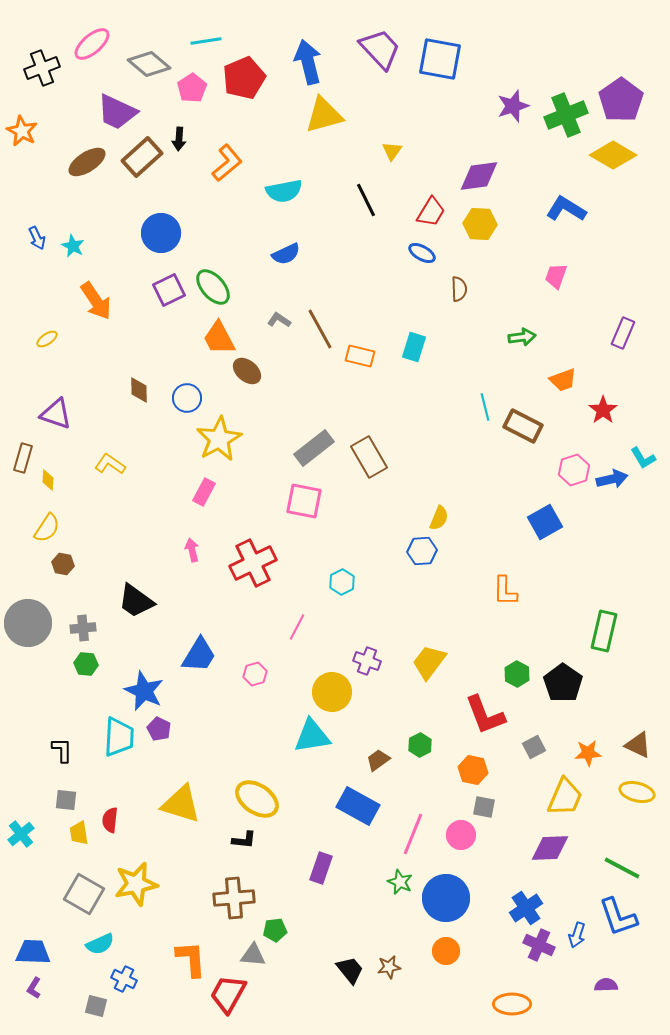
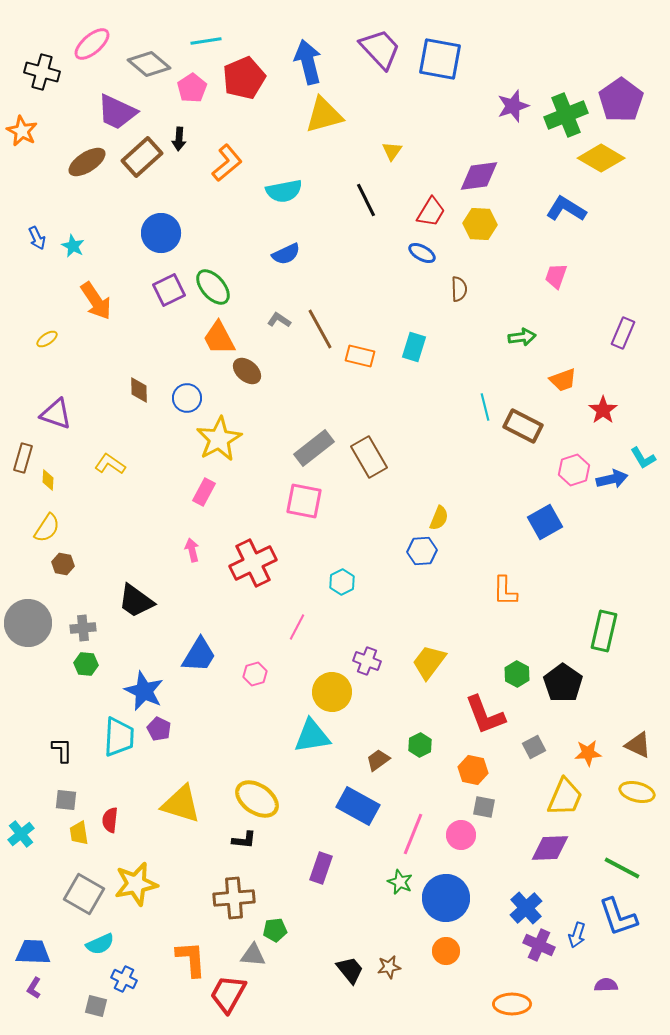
black cross at (42, 68): moved 4 px down; rotated 36 degrees clockwise
yellow diamond at (613, 155): moved 12 px left, 3 px down
blue cross at (526, 908): rotated 8 degrees counterclockwise
